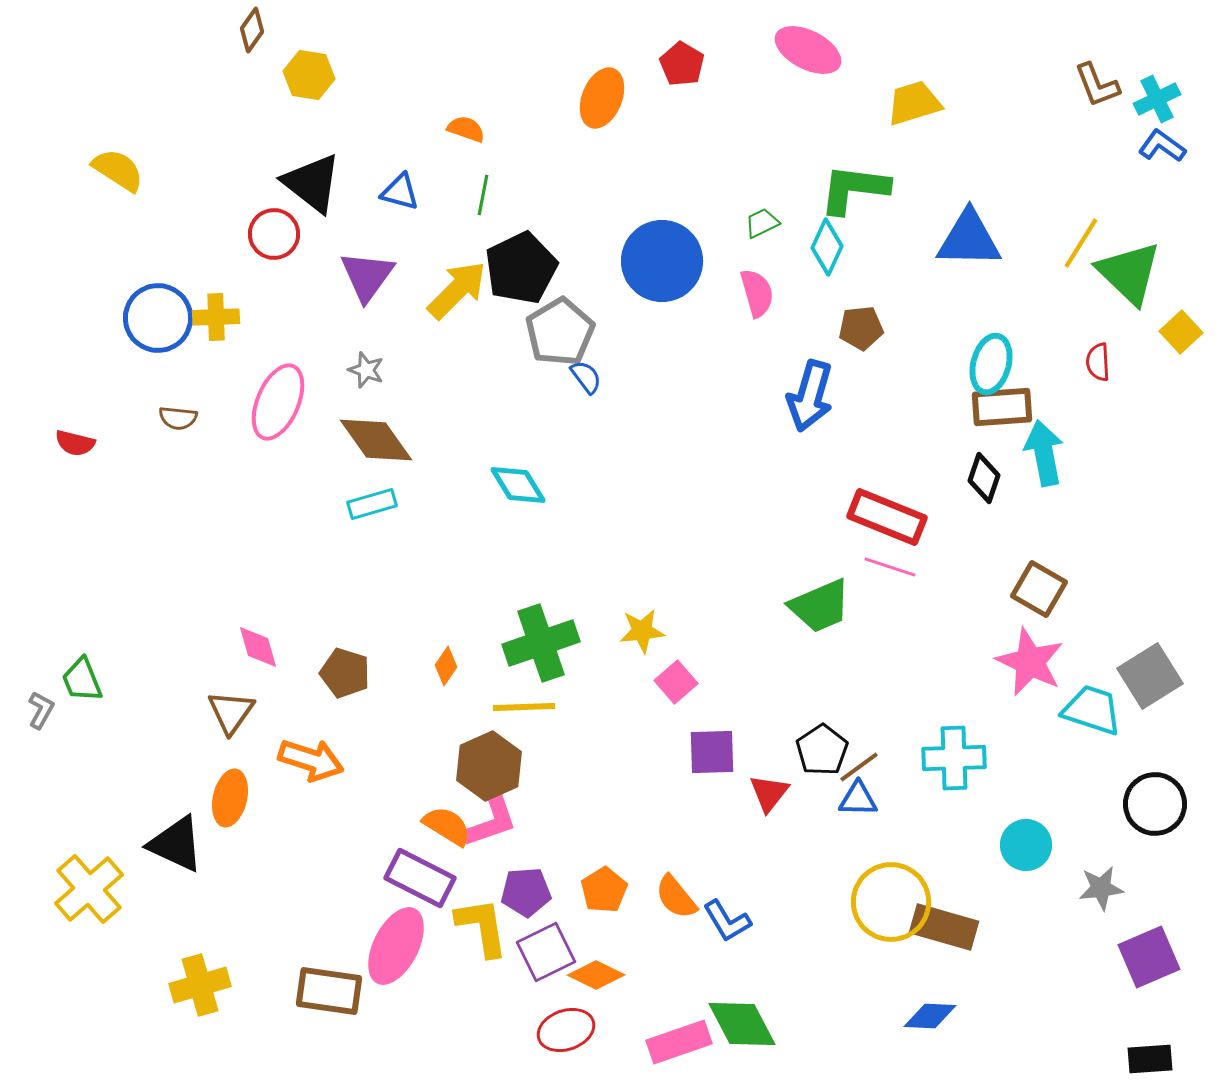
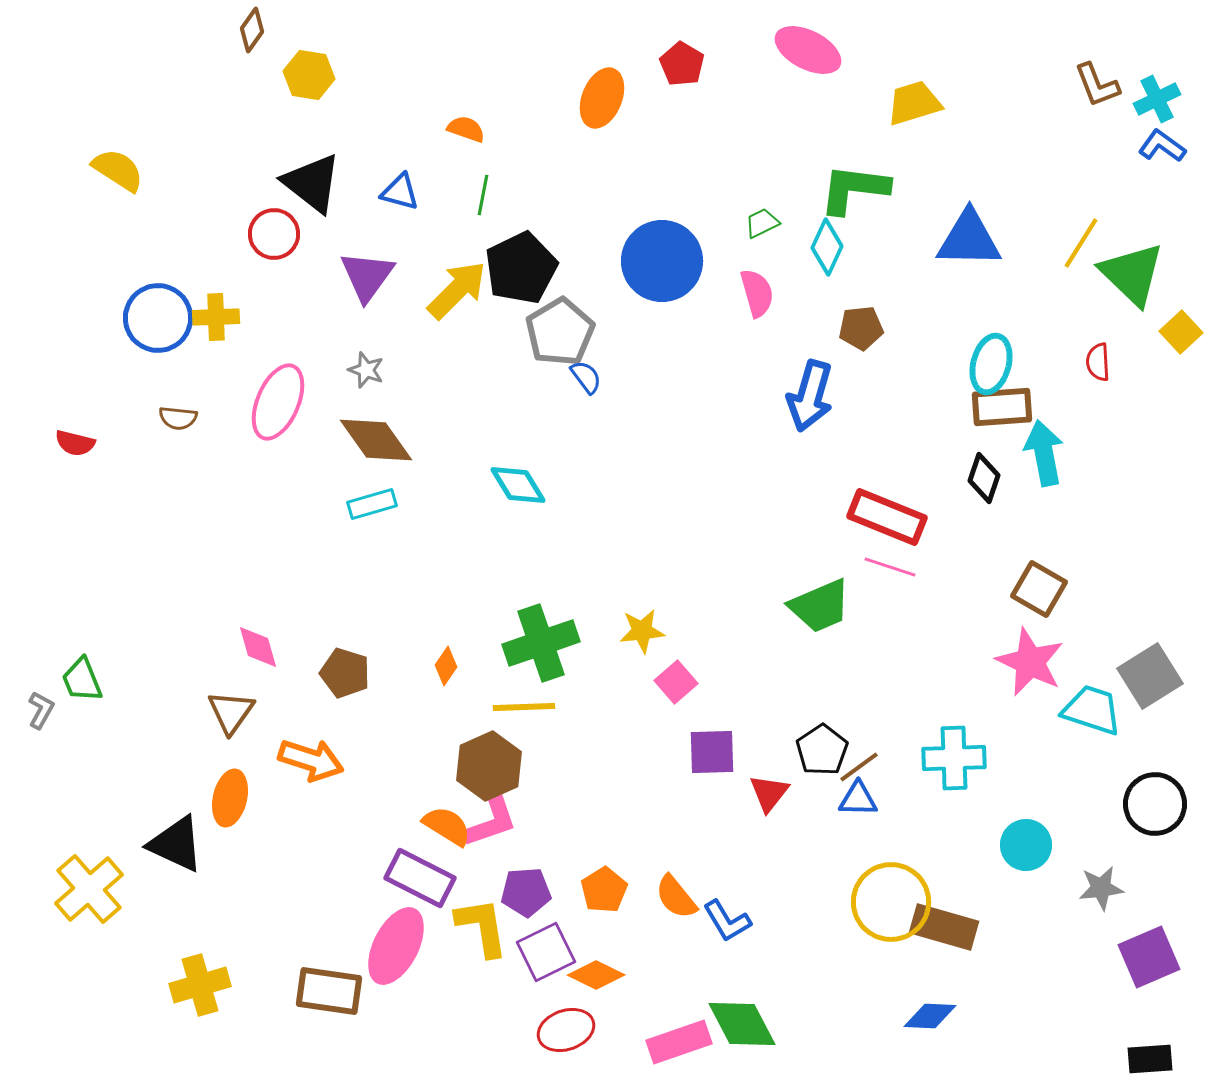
green triangle at (1129, 273): moved 3 px right, 1 px down
